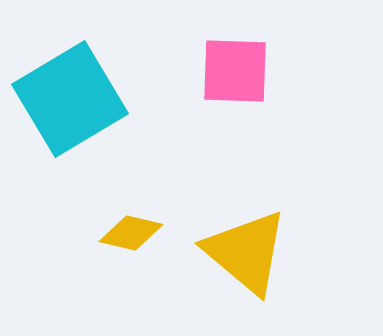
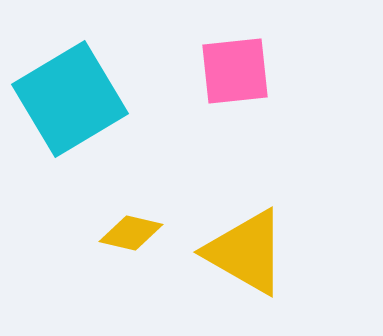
pink square: rotated 8 degrees counterclockwise
yellow triangle: rotated 10 degrees counterclockwise
